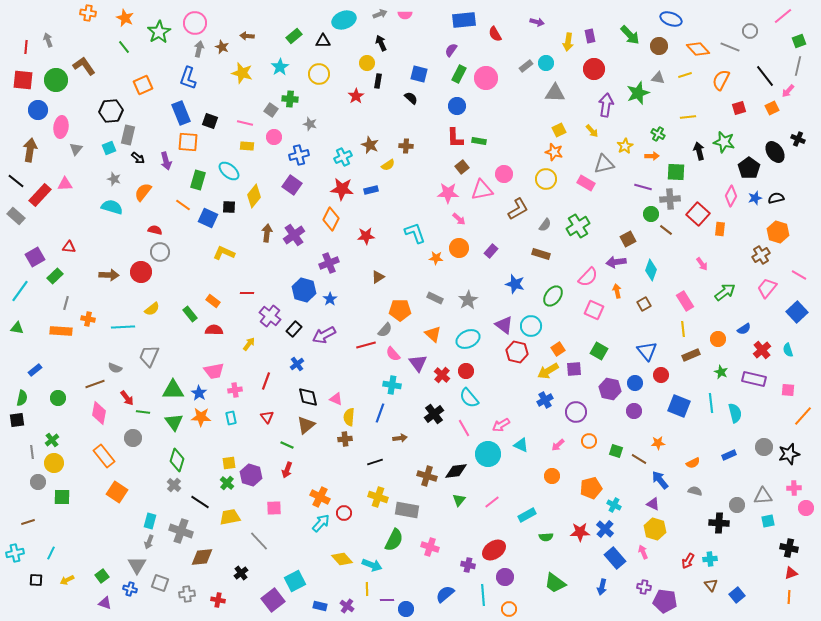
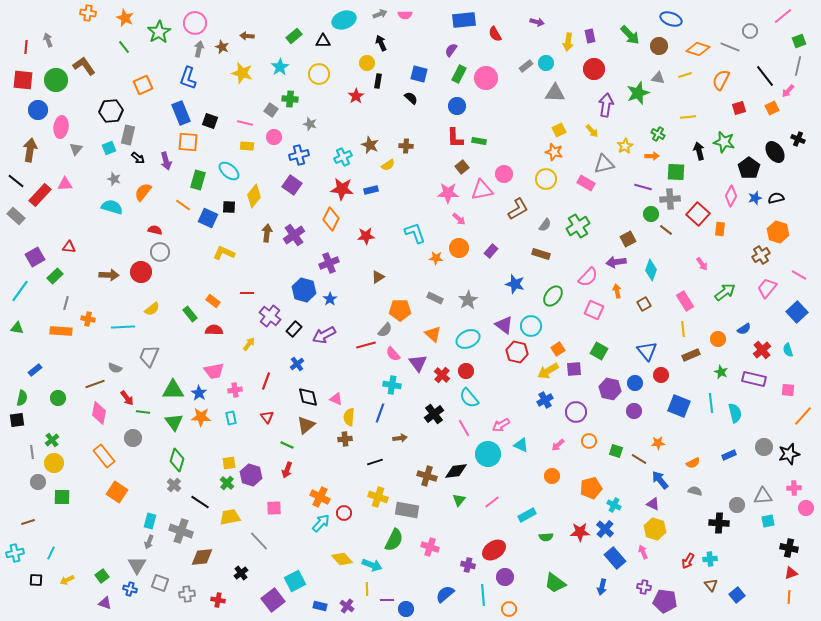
orange diamond at (698, 49): rotated 30 degrees counterclockwise
